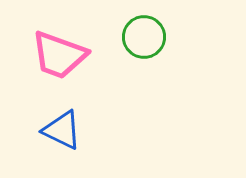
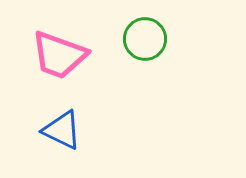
green circle: moved 1 px right, 2 px down
